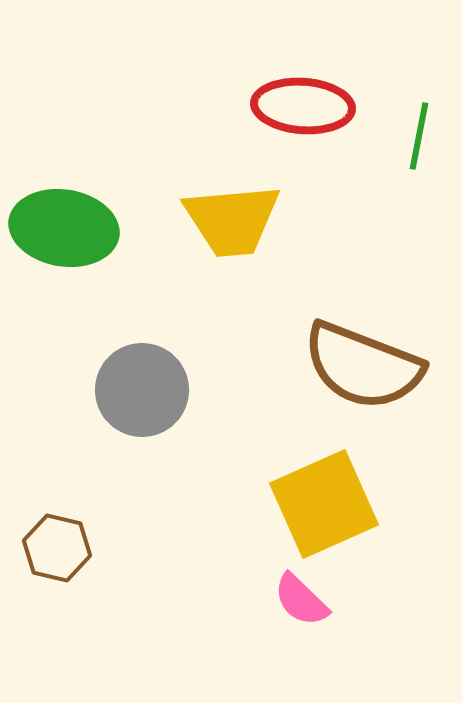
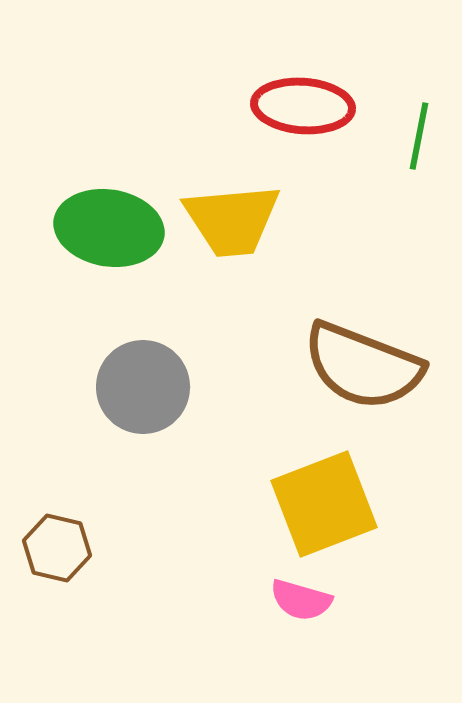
green ellipse: moved 45 px right
gray circle: moved 1 px right, 3 px up
yellow square: rotated 3 degrees clockwise
pink semicircle: rotated 28 degrees counterclockwise
